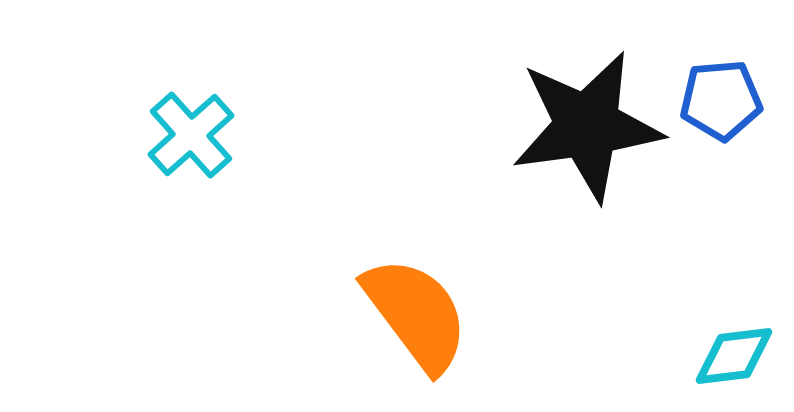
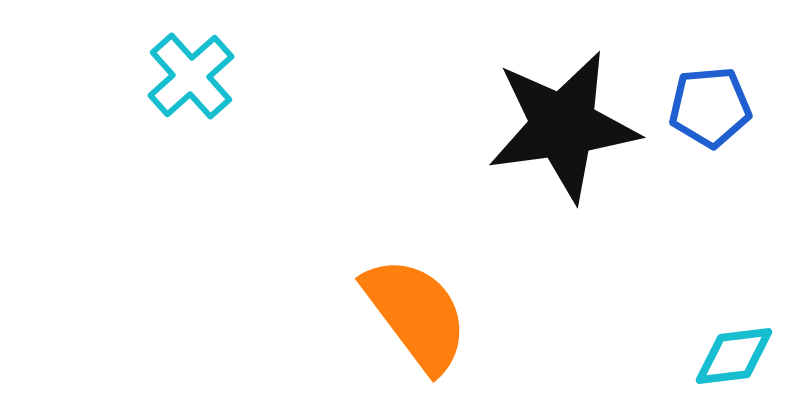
blue pentagon: moved 11 px left, 7 px down
black star: moved 24 px left
cyan cross: moved 59 px up
